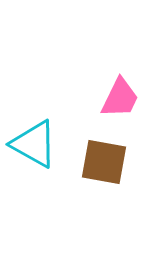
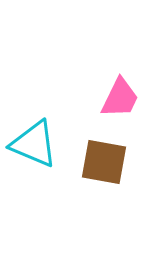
cyan triangle: rotated 6 degrees counterclockwise
